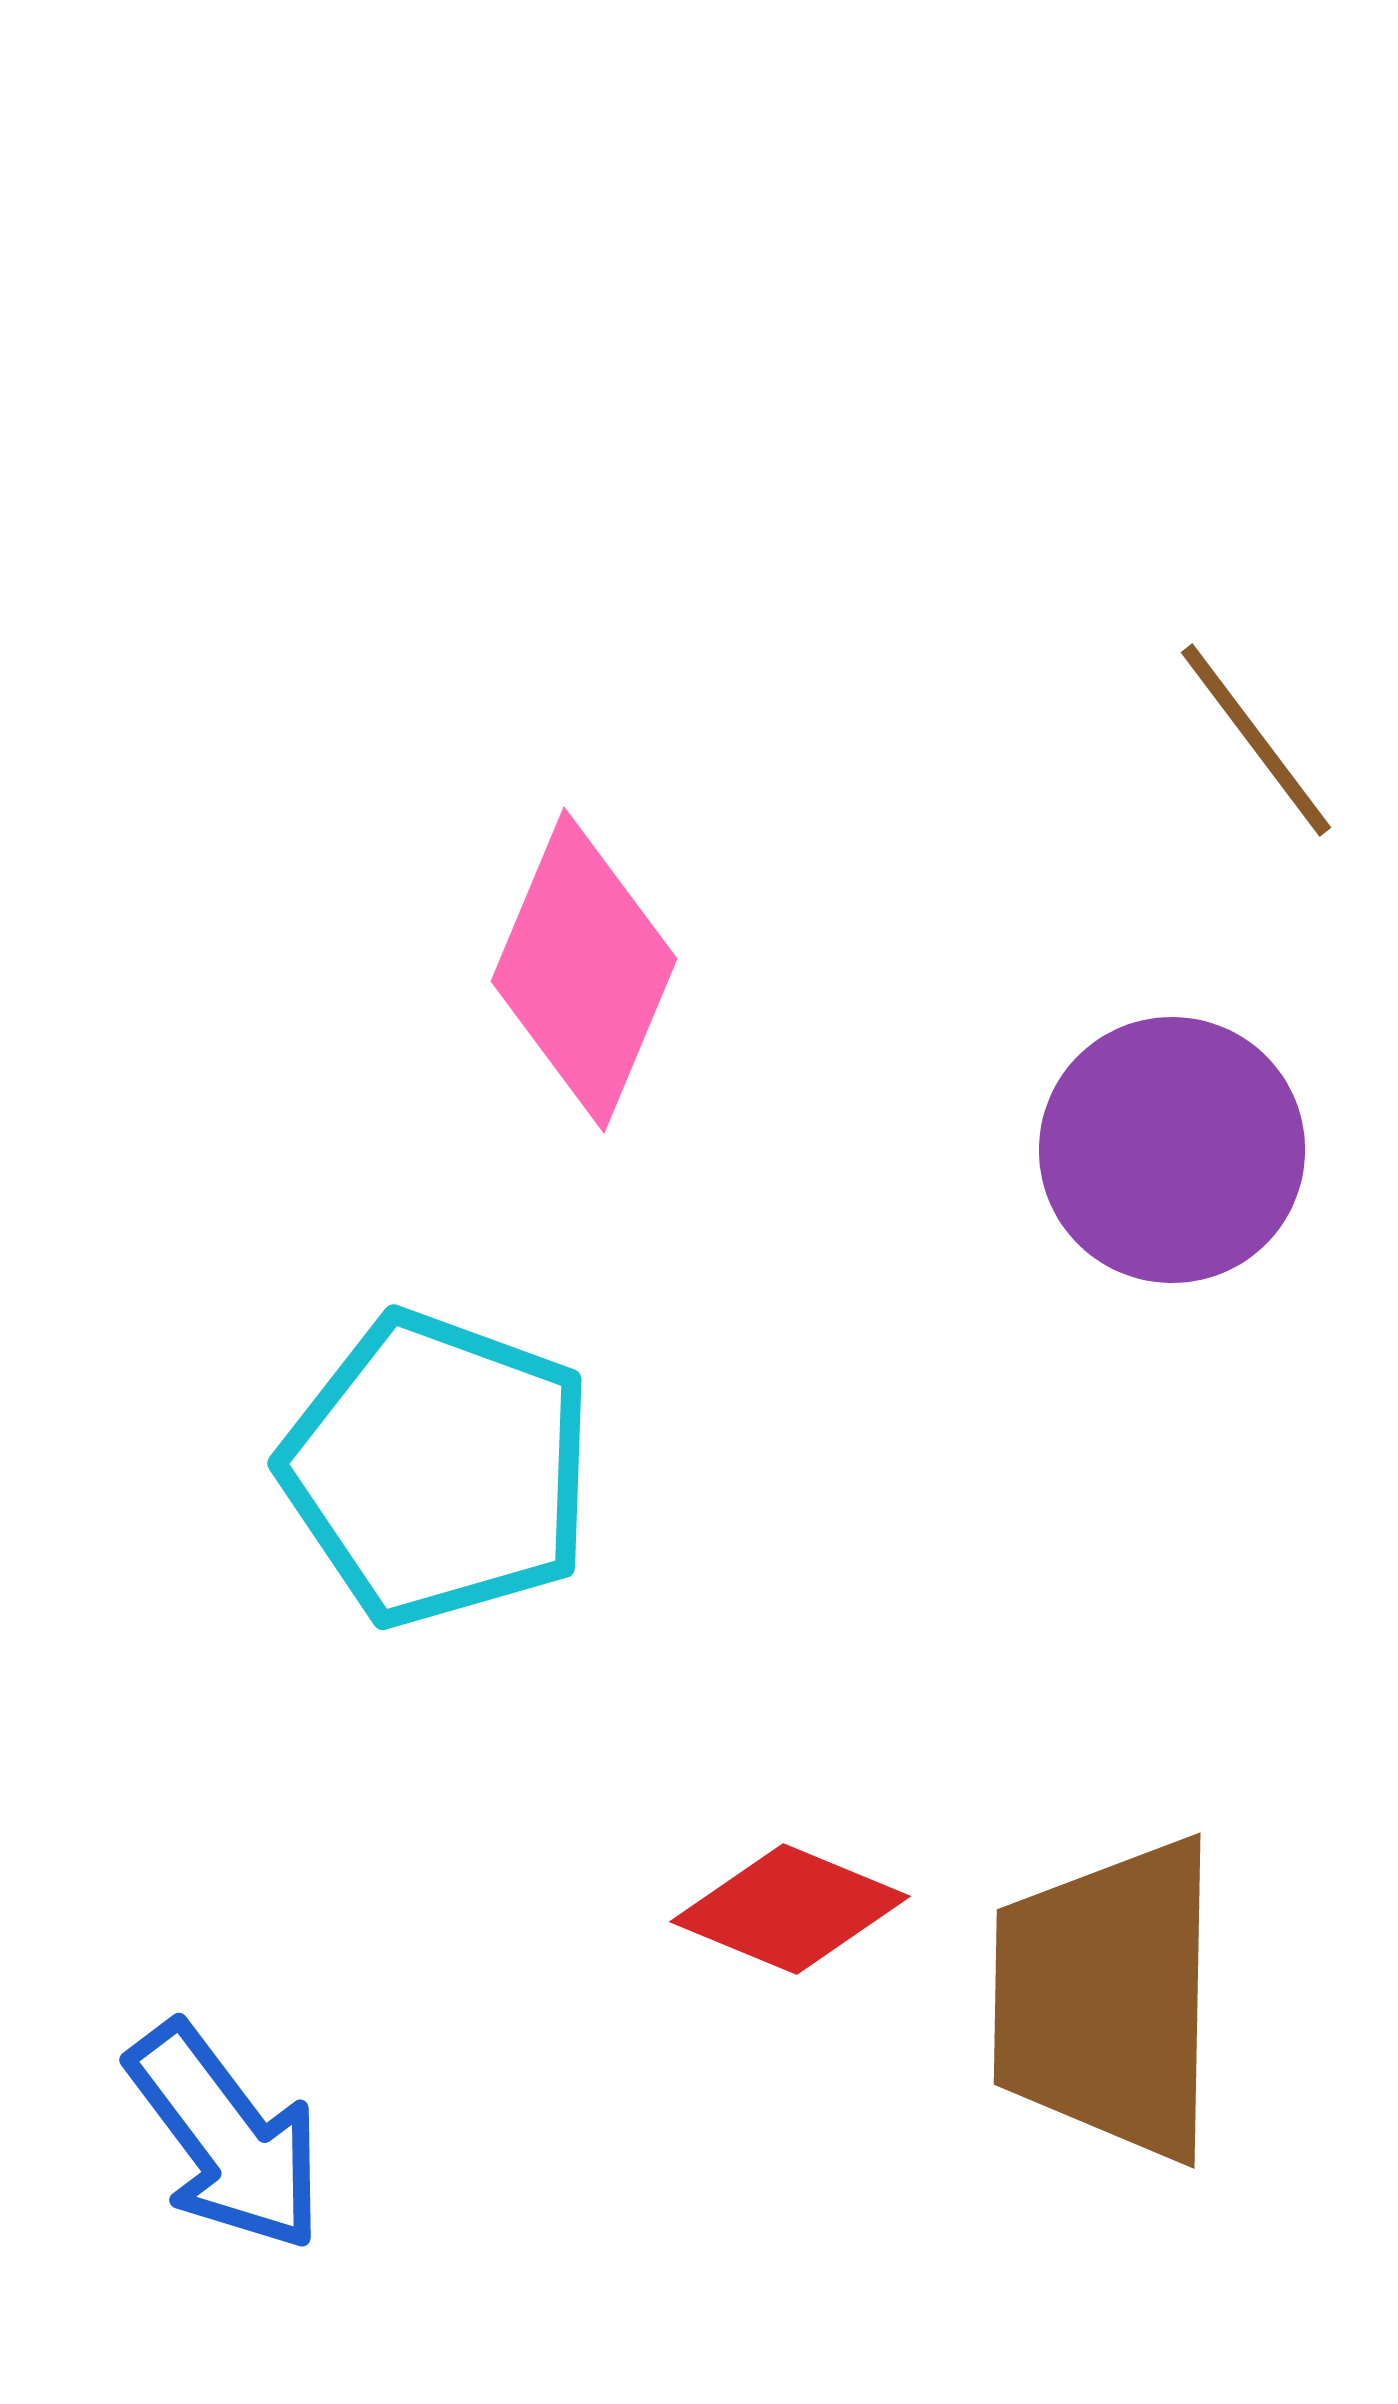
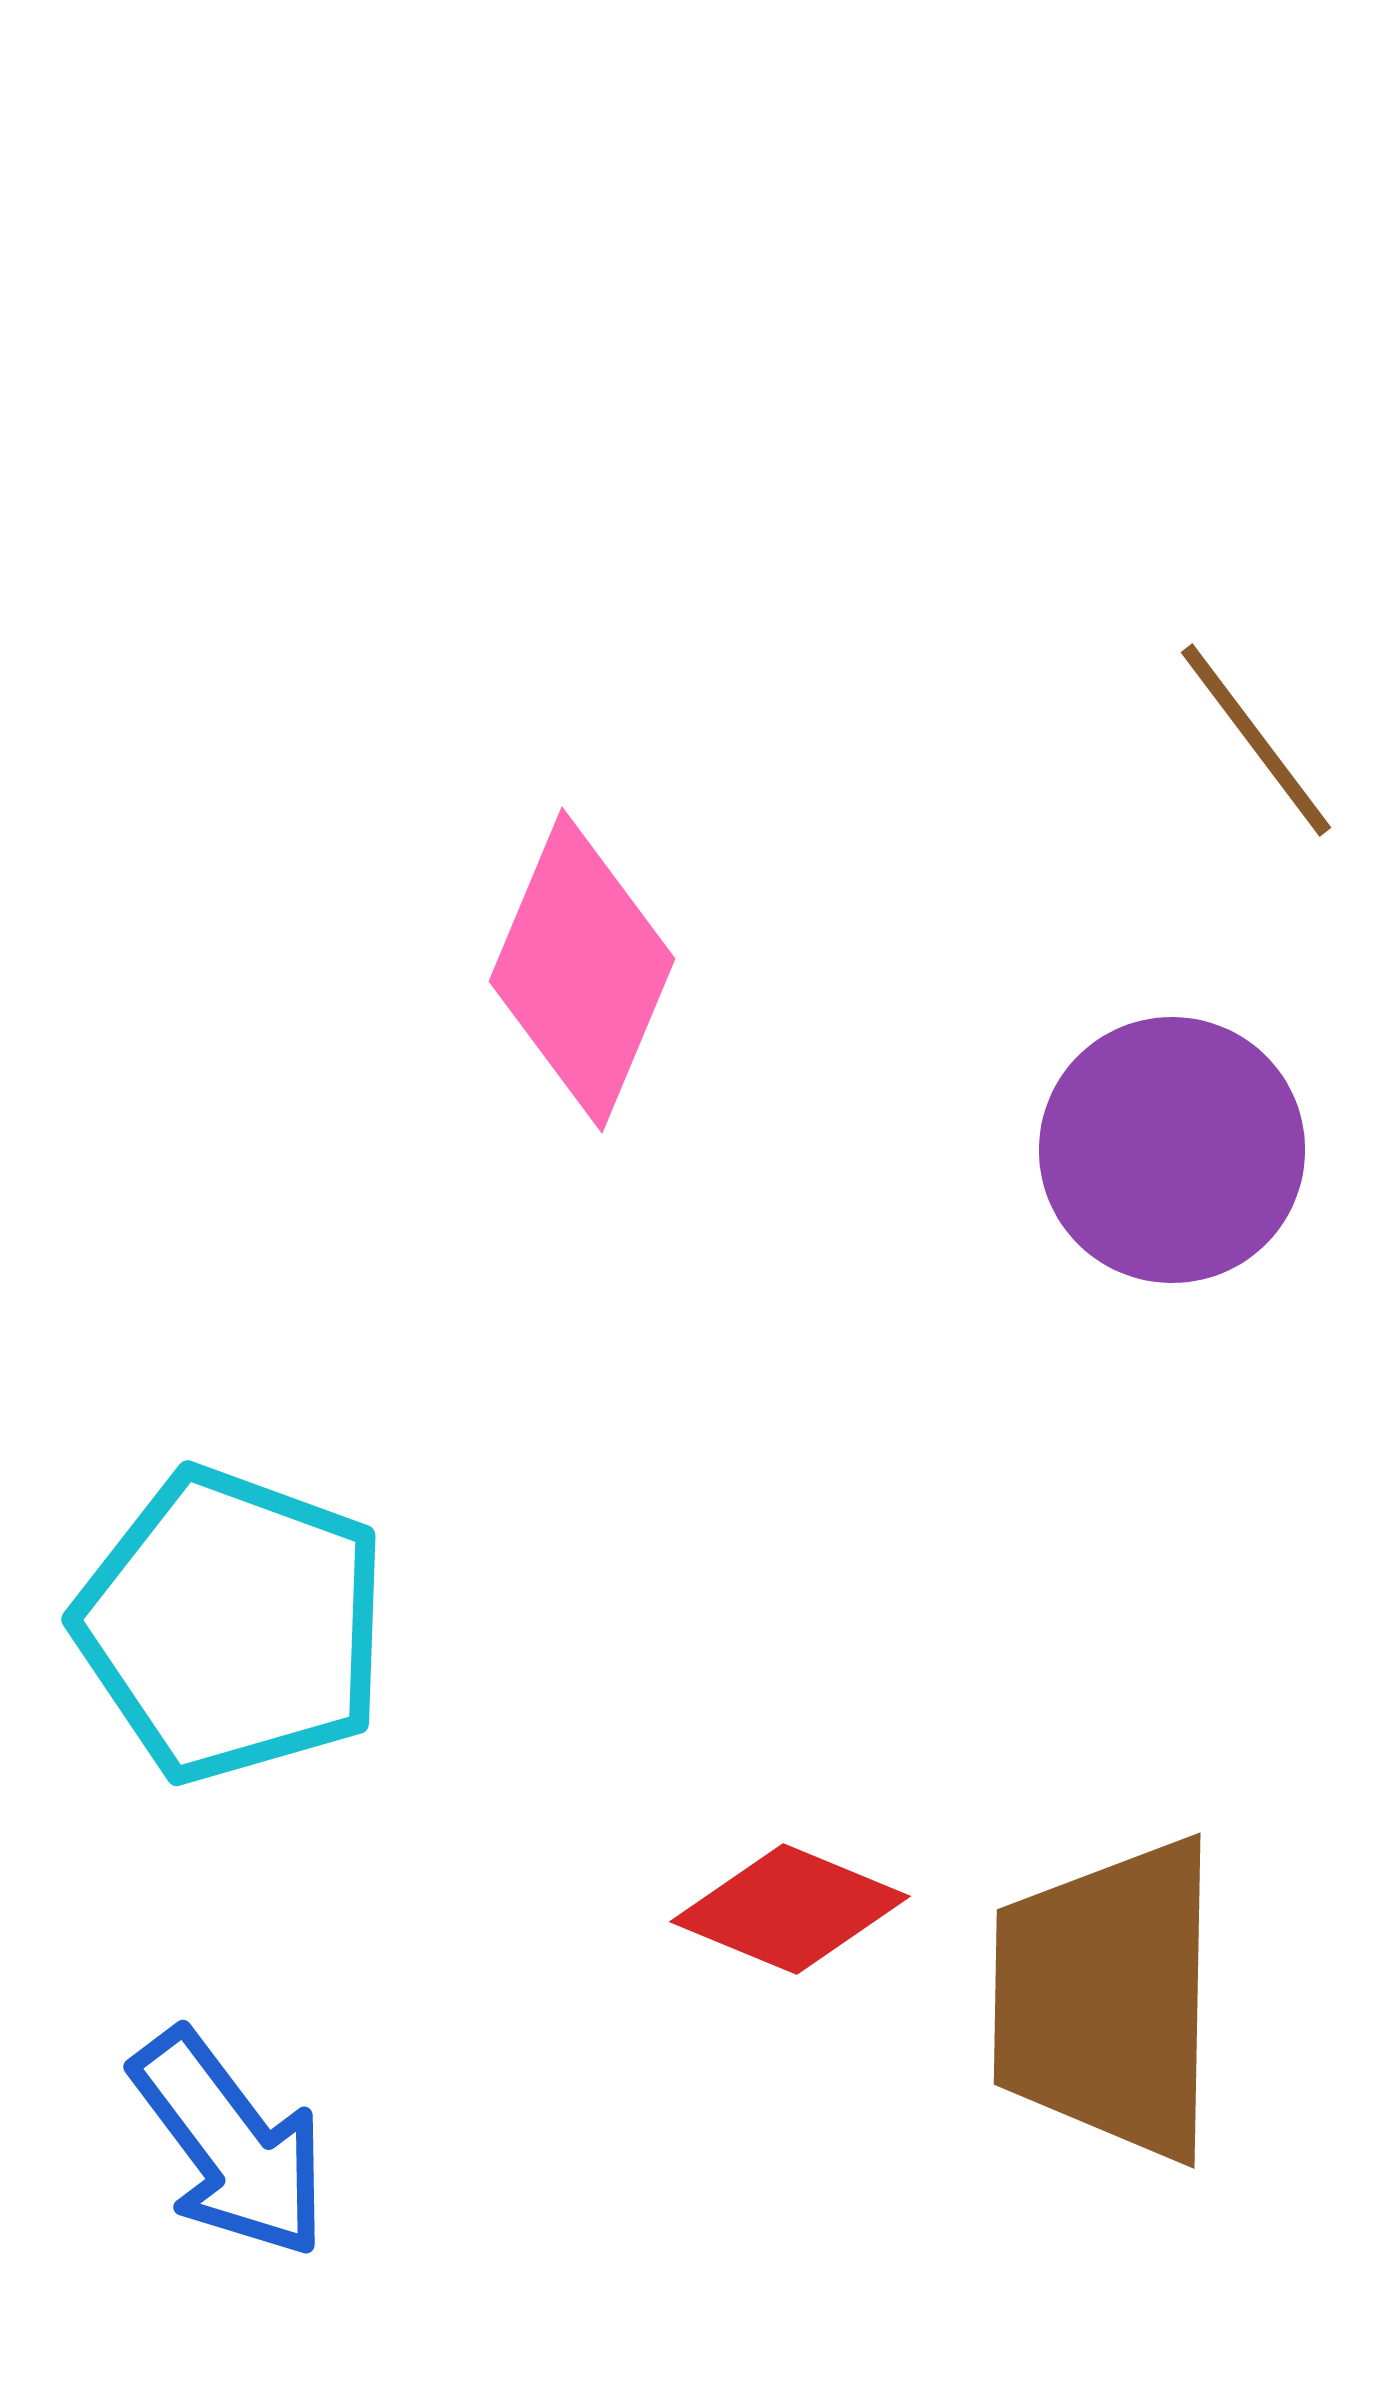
pink diamond: moved 2 px left
cyan pentagon: moved 206 px left, 156 px down
blue arrow: moved 4 px right, 7 px down
